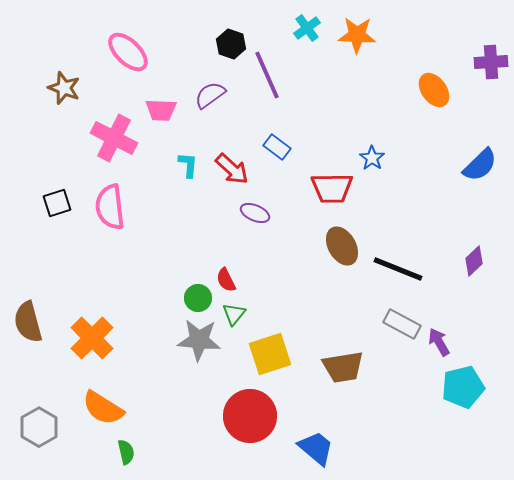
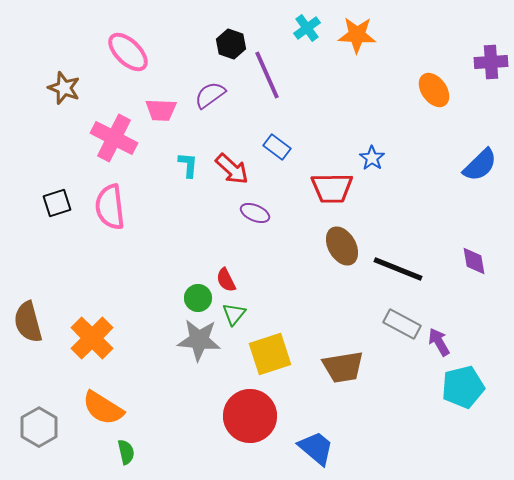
purple diamond: rotated 56 degrees counterclockwise
